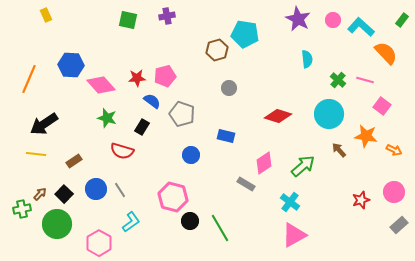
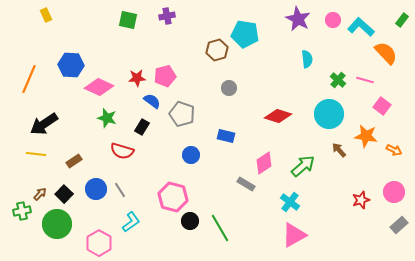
pink diamond at (101, 85): moved 2 px left, 2 px down; rotated 24 degrees counterclockwise
green cross at (22, 209): moved 2 px down
